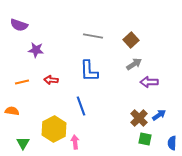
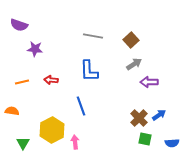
purple star: moved 1 px left, 1 px up
yellow hexagon: moved 2 px left, 1 px down
blue semicircle: rotated 96 degrees counterclockwise
